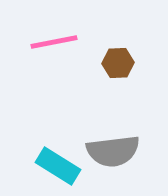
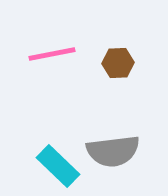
pink line: moved 2 px left, 12 px down
cyan rectangle: rotated 12 degrees clockwise
